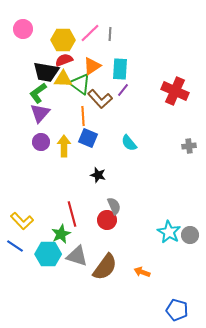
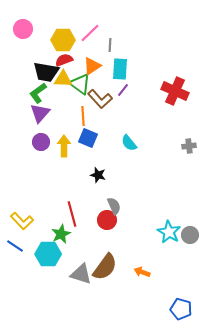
gray line: moved 11 px down
gray triangle: moved 4 px right, 18 px down
blue pentagon: moved 4 px right, 1 px up
